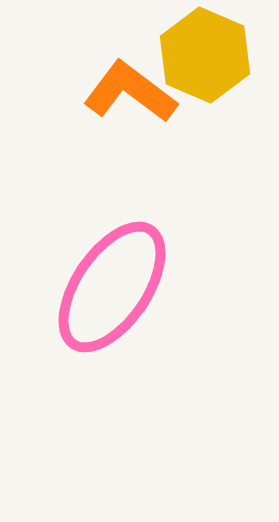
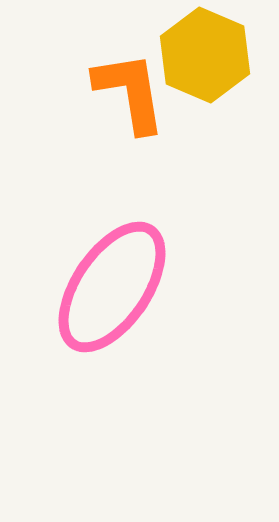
orange L-shape: rotated 44 degrees clockwise
